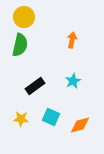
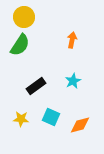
green semicircle: rotated 20 degrees clockwise
black rectangle: moved 1 px right
